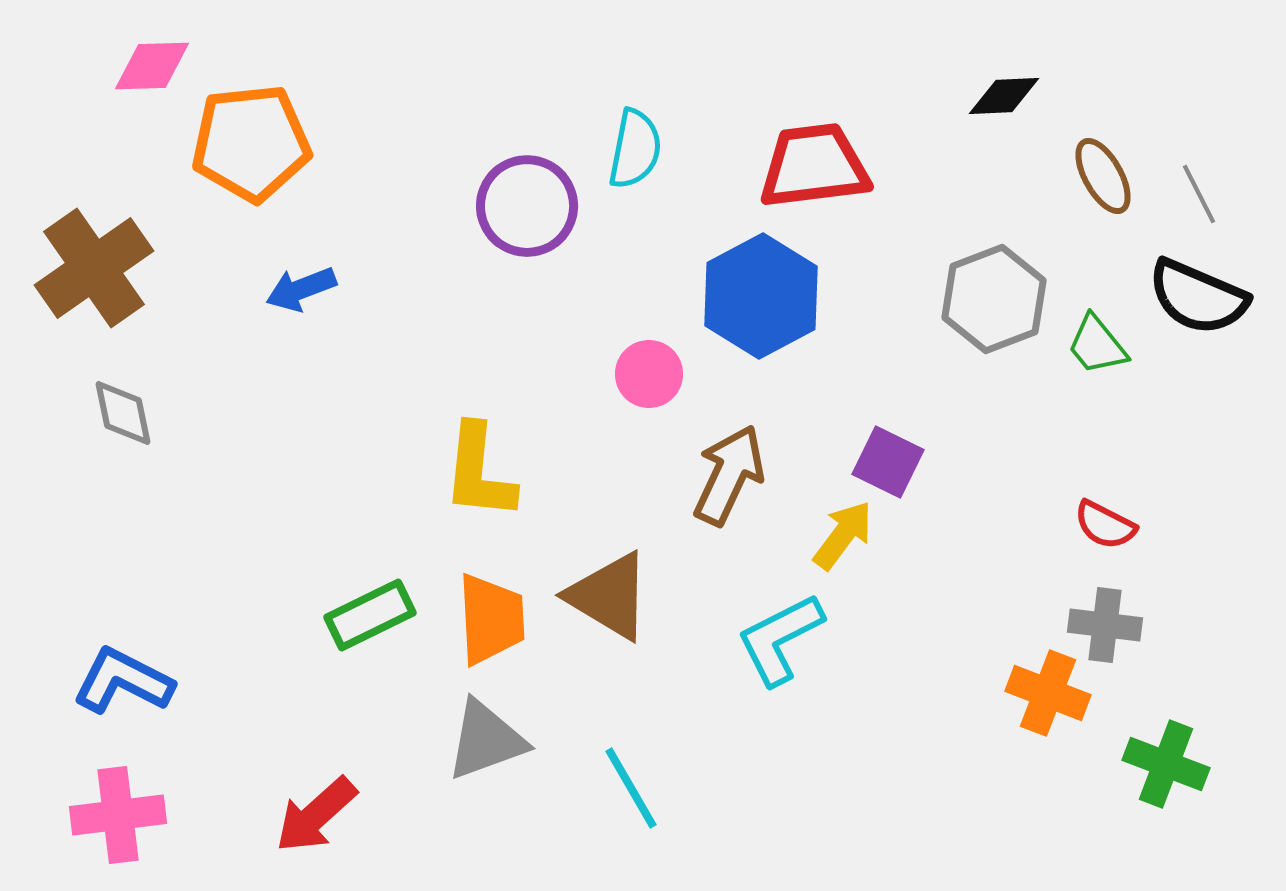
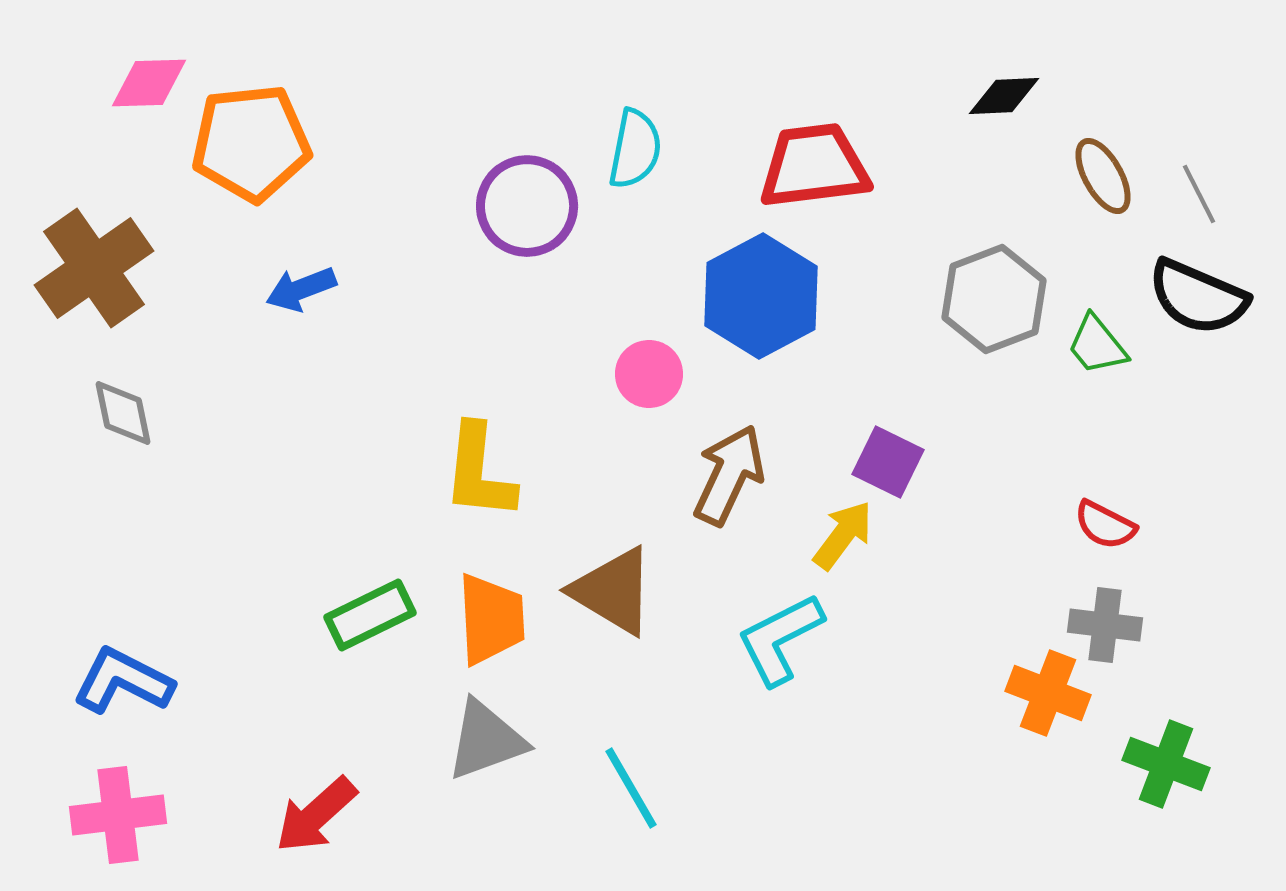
pink diamond: moved 3 px left, 17 px down
brown triangle: moved 4 px right, 5 px up
